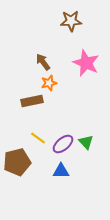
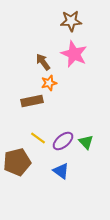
pink star: moved 12 px left, 9 px up
purple ellipse: moved 3 px up
blue triangle: rotated 36 degrees clockwise
